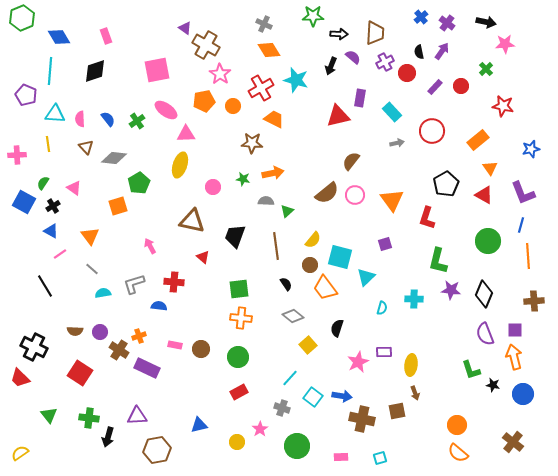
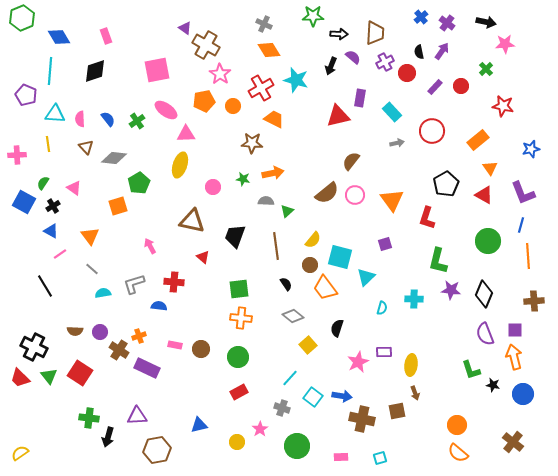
green triangle at (49, 415): moved 39 px up
